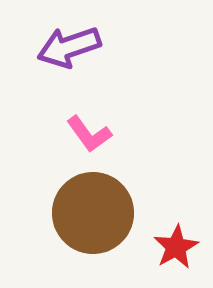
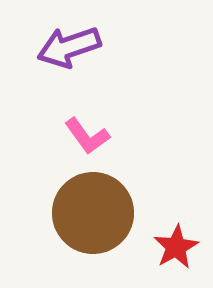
pink L-shape: moved 2 px left, 2 px down
